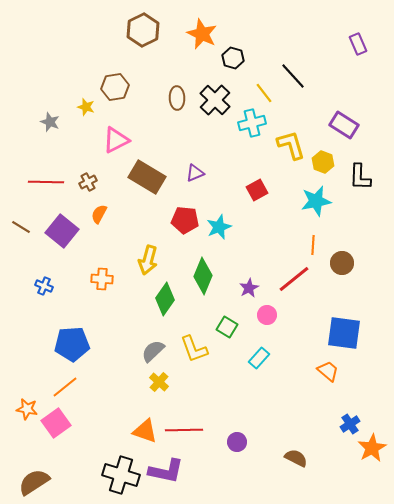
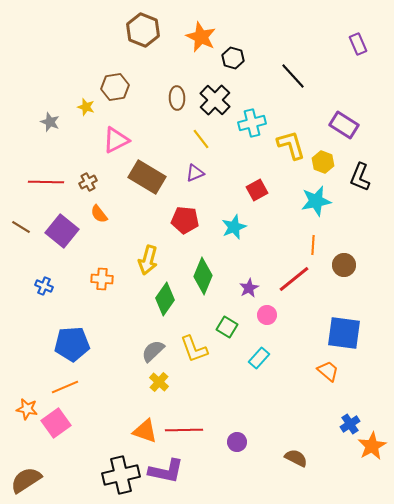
brown hexagon at (143, 30): rotated 12 degrees counterclockwise
orange star at (202, 34): moved 1 px left, 3 px down
yellow line at (264, 93): moved 63 px left, 46 px down
black L-shape at (360, 177): rotated 20 degrees clockwise
orange semicircle at (99, 214): rotated 66 degrees counterclockwise
cyan star at (219, 227): moved 15 px right
brown circle at (342, 263): moved 2 px right, 2 px down
orange line at (65, 387): rotated 16 degrees clockwise
orange star at (372, 448): moved 2 px up
black cross at (121, 475): rotated 30 degrees counterclockwise
brown semicircle at (34, 482): moved 8 px left, 2 px up
